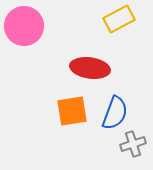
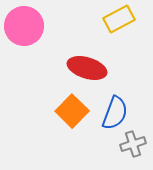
red ellipse: moved 3 px left; rotated 9 degrees clockwise
orange square: rotated 36 degrees counterclockwise
